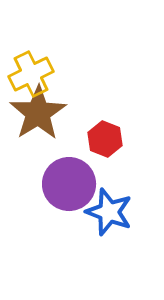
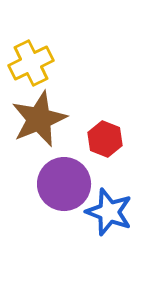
yellow cross: moved 11 px up
brown star: moved 1 px right, 6 px down; rotated 10 degrees clockwise
purple circle: moved 5 px left
